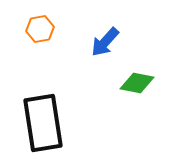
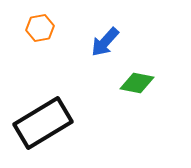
orange hexagon: moved 1 px up
black rectangle: rotated 68 degrees clockwise
